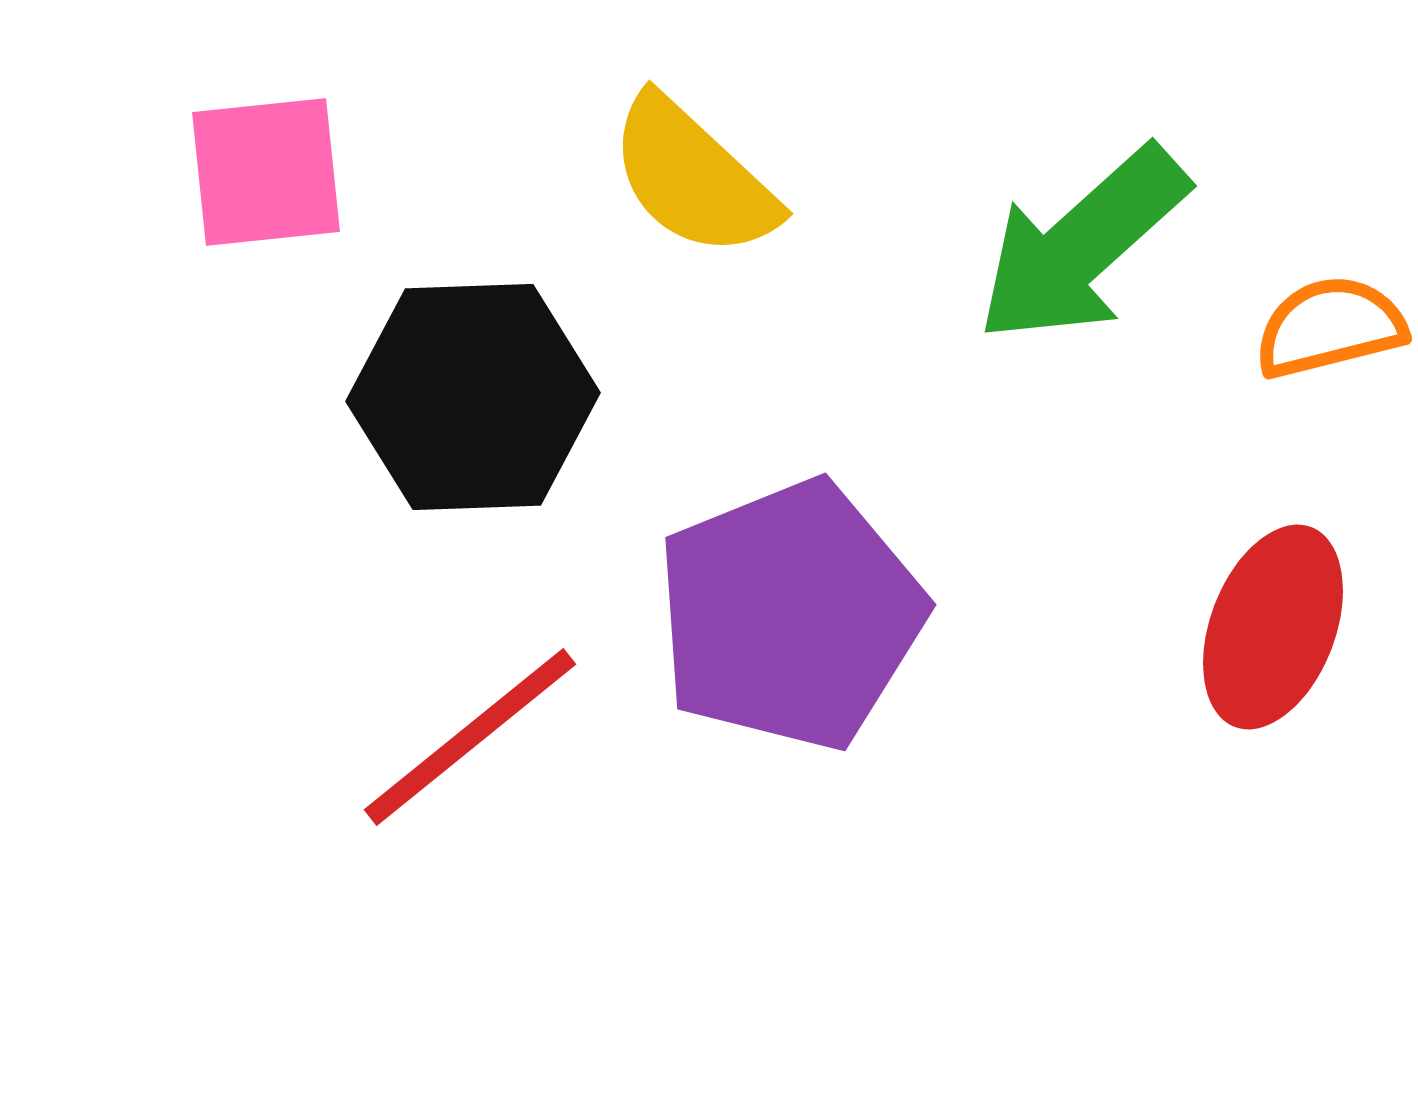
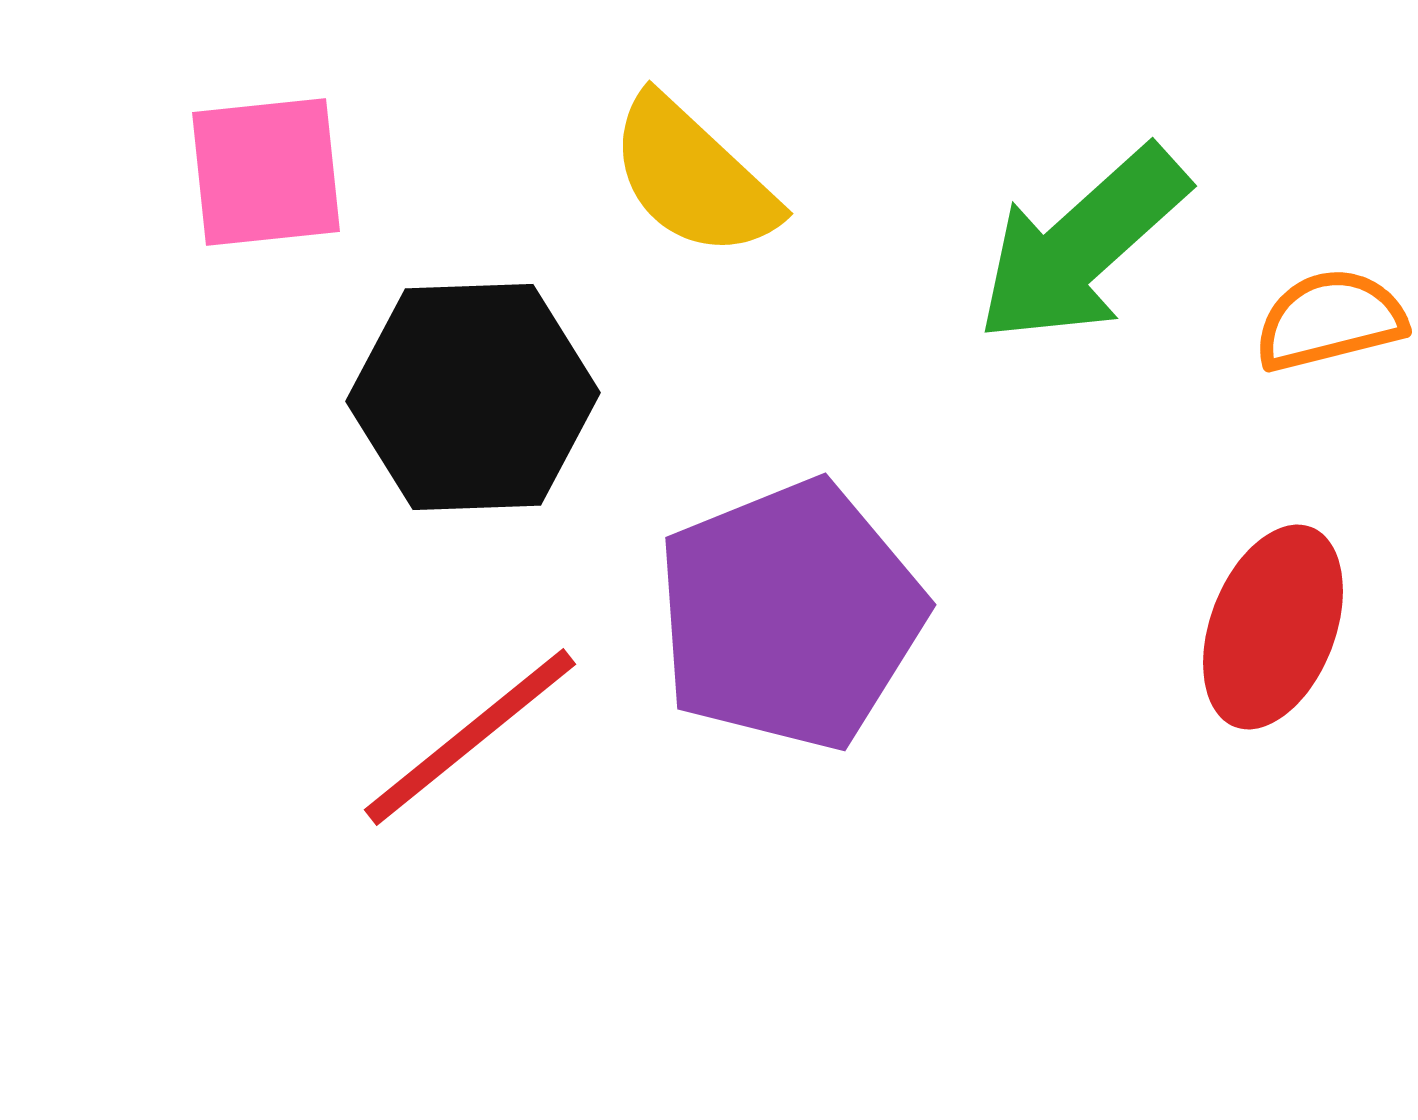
orange semicircle: moved 7 px up
